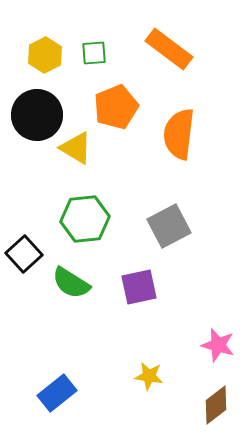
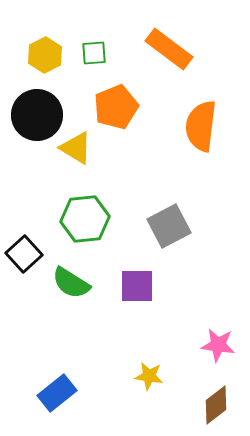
orange semicircle: moved 22 px right, 8 px up
purple square: moved 2 px left, 1 px up; rotated 12 degrees clockwise
pink star: rotated 8 degrees counterclockwise
